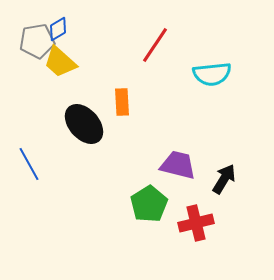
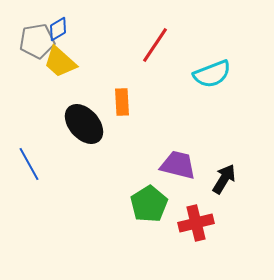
cyan semicircle: rotated 15 degrees counterclockwise
